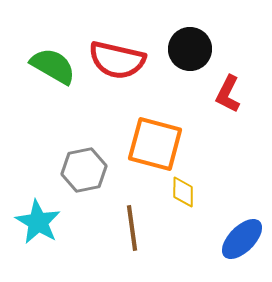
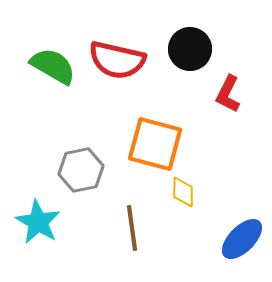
gray hexagon: moved 3 px left
